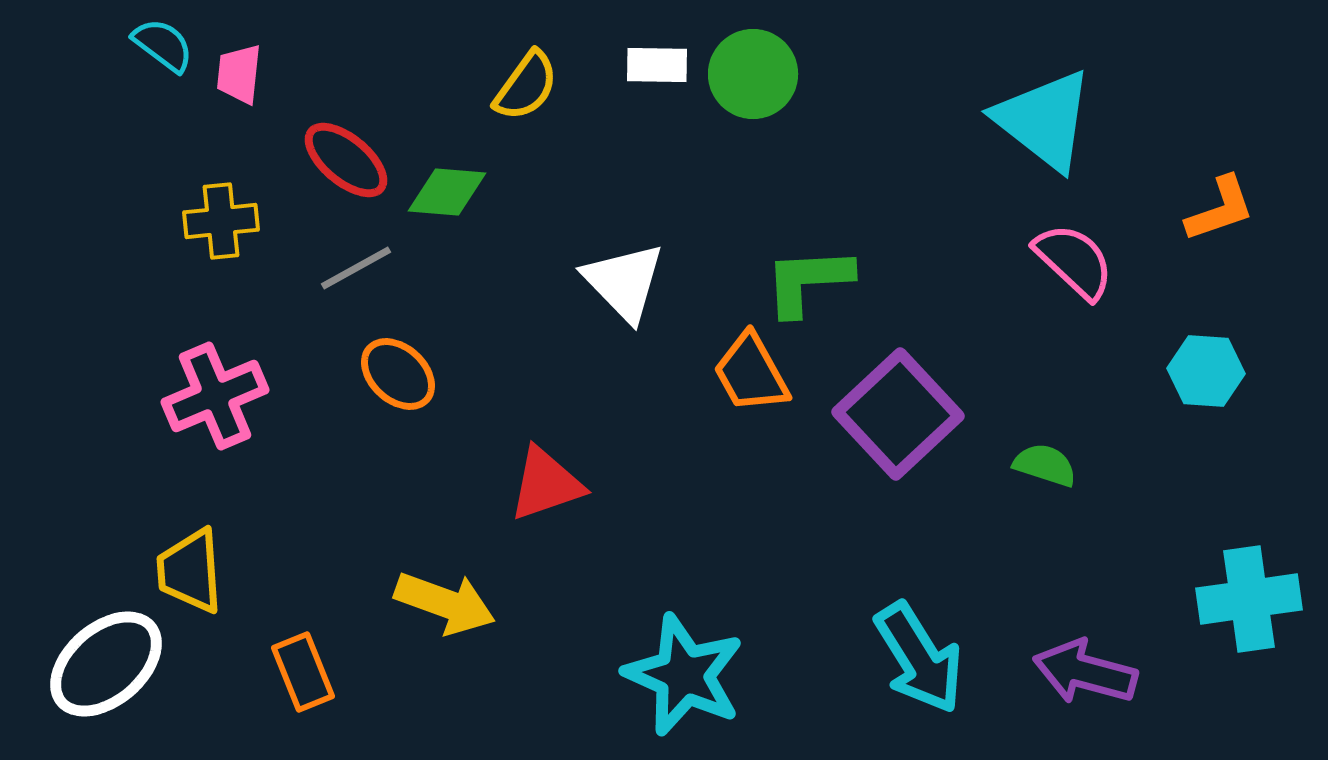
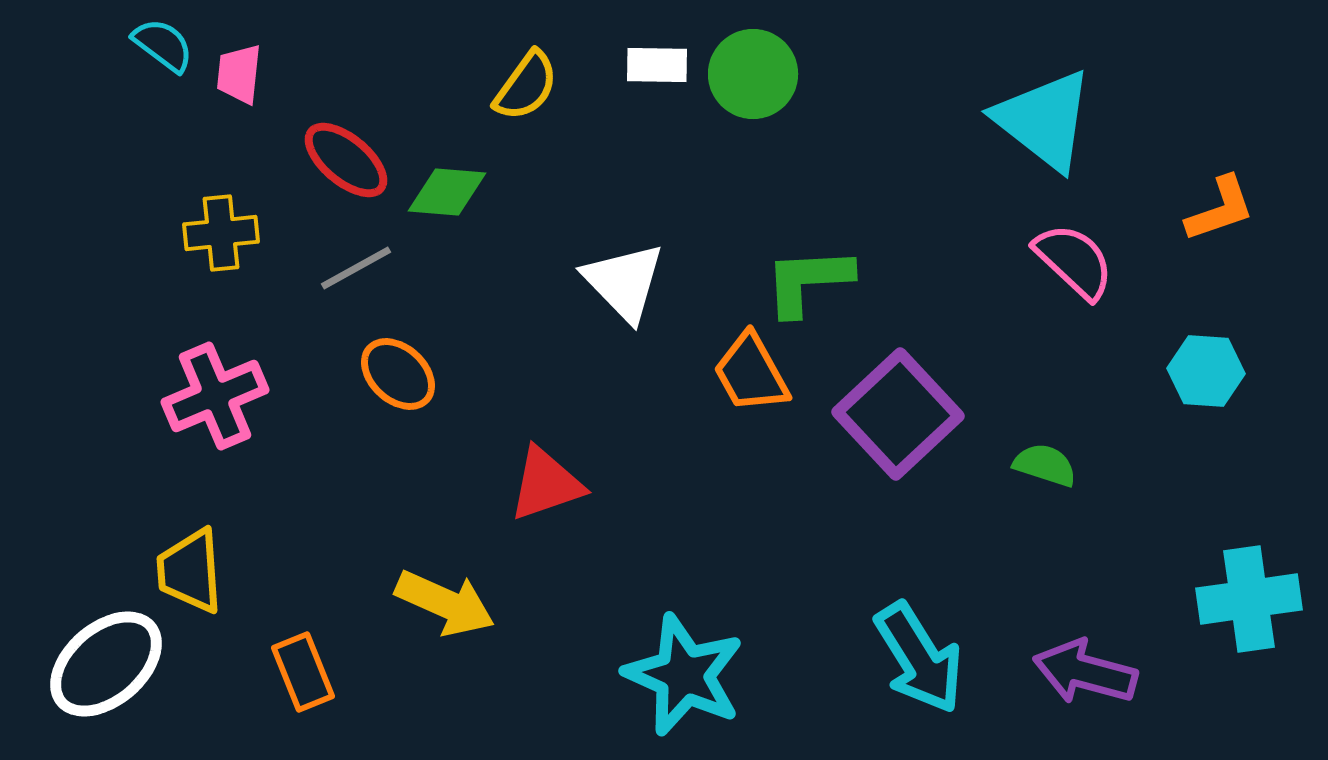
yellow cross: moved 12 px down
yellow arrow: rotated 4 degrees clockwise
